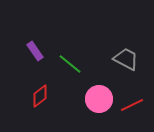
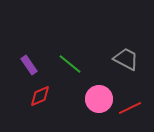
purple rectangle: moved 6 px left, 14 px down
red diamond: rotated 15 degrees clockwise
red line: moved 2 px left, 3 px down
